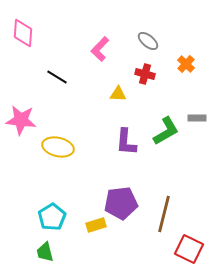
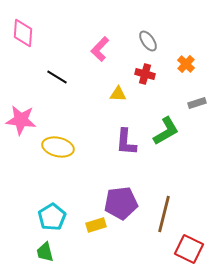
gray ellipse: rotated 15 degrees clockwise
gray rectangle: moved 15 px up; rotated 18 degrees counterclockwise
